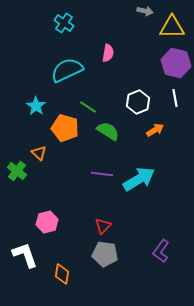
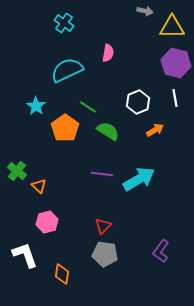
orange pentagon: rotated 20 degrees clockwise
orange triangle: moved 33 px down
